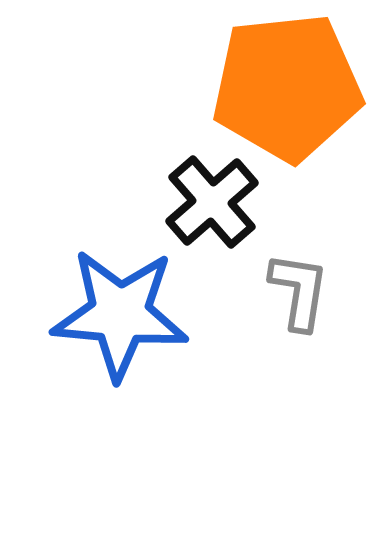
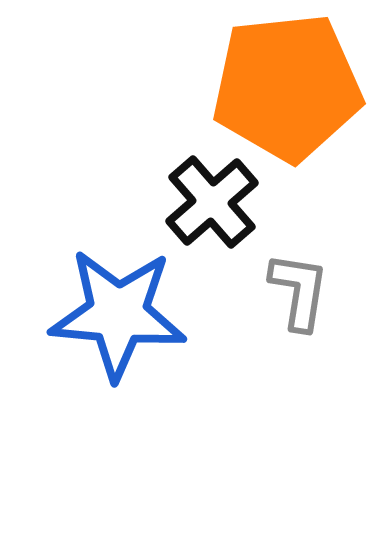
blue star: moved 2 px left
